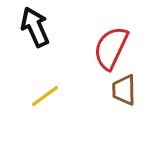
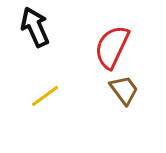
red semicircle: moved 1 px right, 1 px up
brown trapezoid: rotated 144 degrees clockwise
